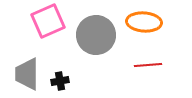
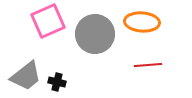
orange ellipse: moved 2 px left
gray circle: moved 1 px left, 1 px up
gray trapezoid: moved 1 px left, 2 px down; rotated 128 degrees counterclockwise
black cross: moved 3 px left, 1 px down; rotated 24 degrees clockwise
